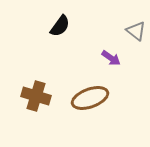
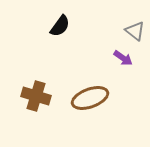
gray triangle: moved 1 px left
purple arrow: moved 12 px right
